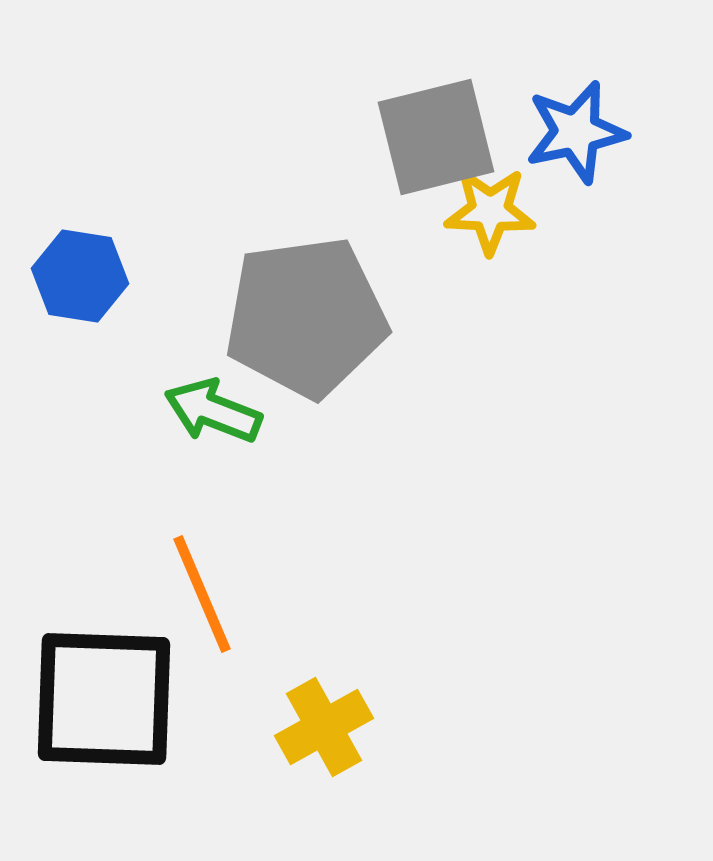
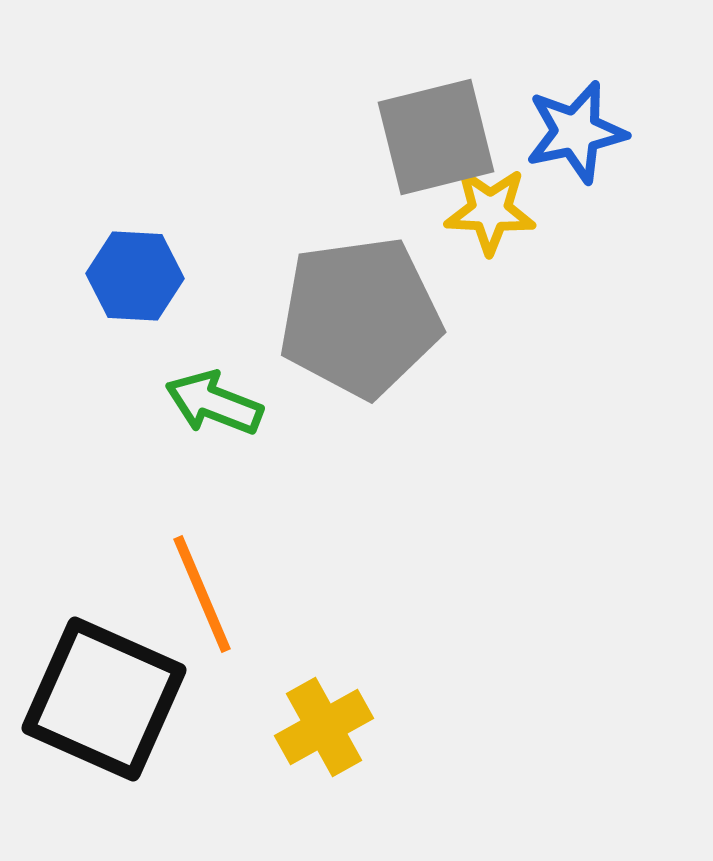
blue hexagon: moved 55 px right; rotated 6 degrees counterclockwise
gray pentagon: moved 54 px right
green arrow: moved 1 px right, 8 px up
black square: rotated 22 degrees clockwise
